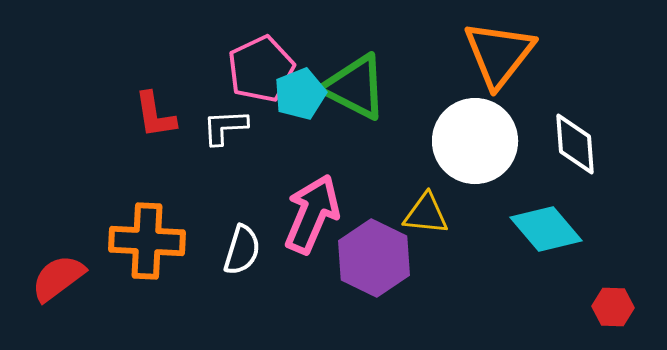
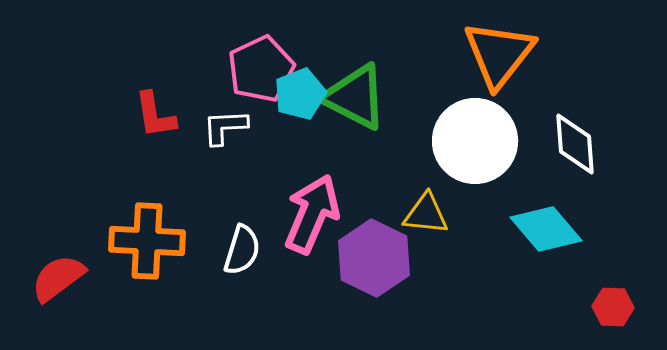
green triangle: moved 10 px down
